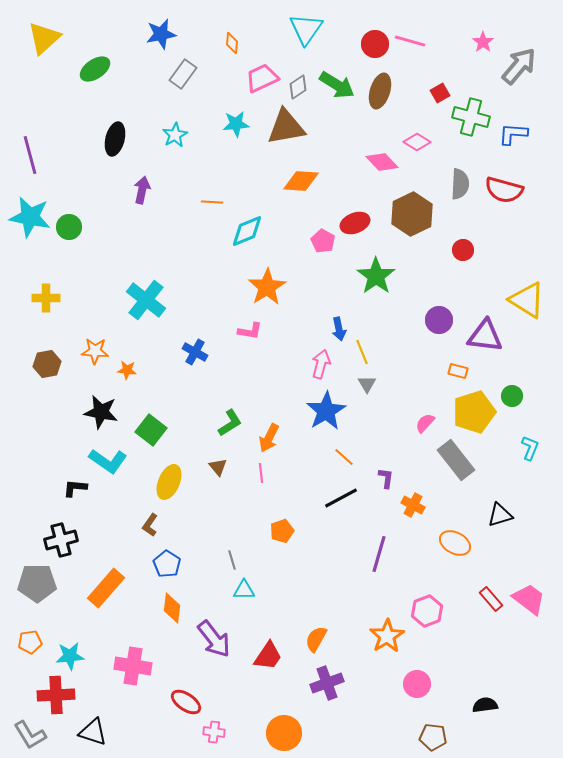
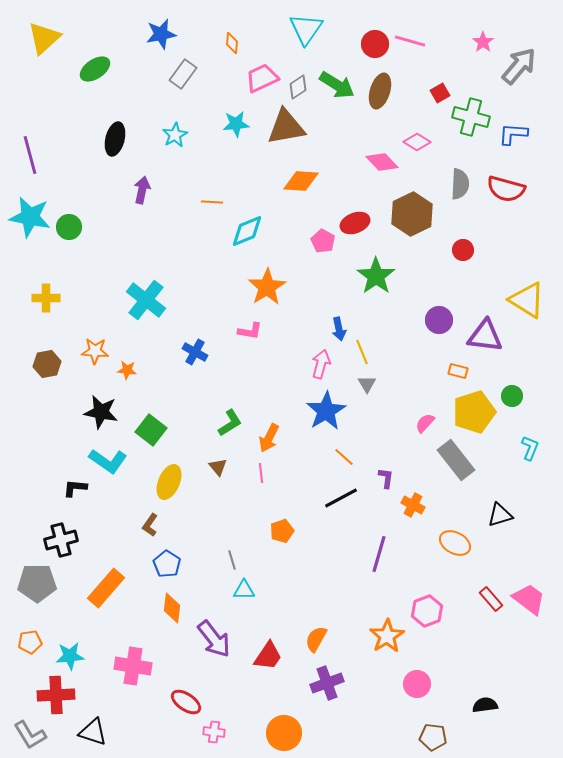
red semicircle at (504, 190): moved 2 px right, 1 px up
